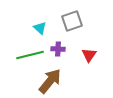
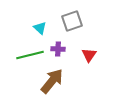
brown arrow: moved 2 px right
